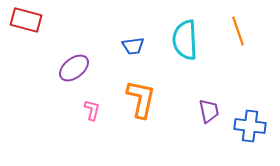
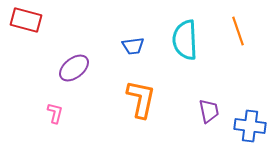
pink L-shape: moved 37 px left, 3 px down
